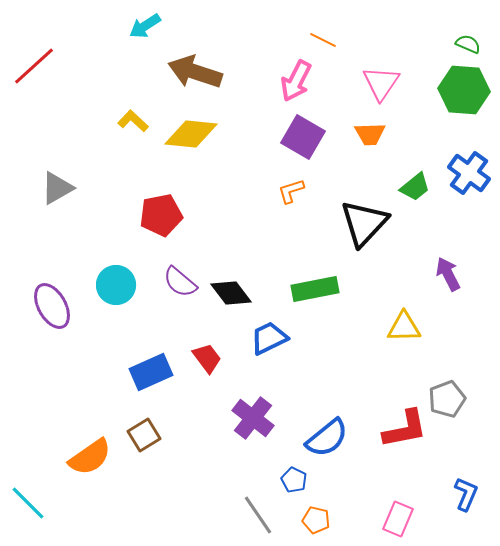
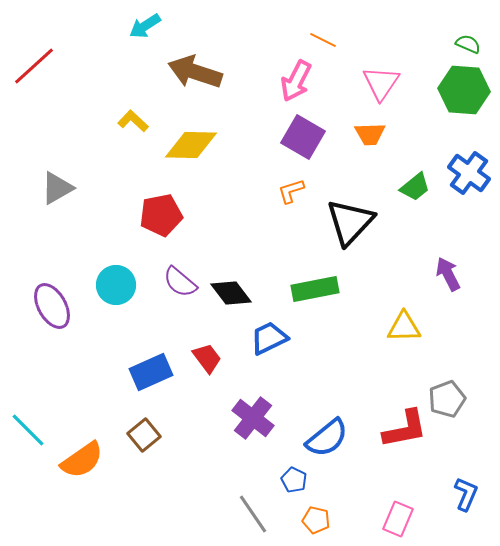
yellow diamond: moved 11 px down; rotated 4 degrees counterclockwise
black triangle: moved 14 px left, 1 px up
brown square: rotated 8 degrees counterclockwise
orange semicircle: moved 8 px left, 3 px down
cyan line: moved 73 px up
gray line: moved 5 px left, 1 px up
